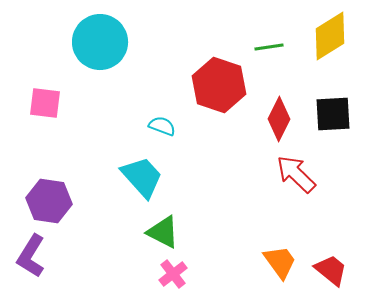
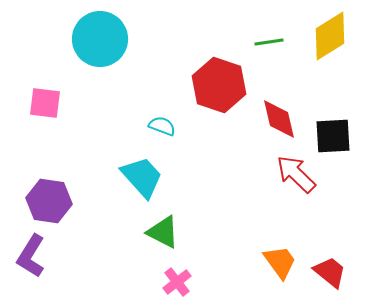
cyan circle: moved 3 px up
green line: moved 5 px up
black square: moved 22 px down
red diamond: rotated 39 degrees counterclockwise
red trapezoid: moved 1 px left, 2 px down
pink cross: moved 4 px right, 8 px down
